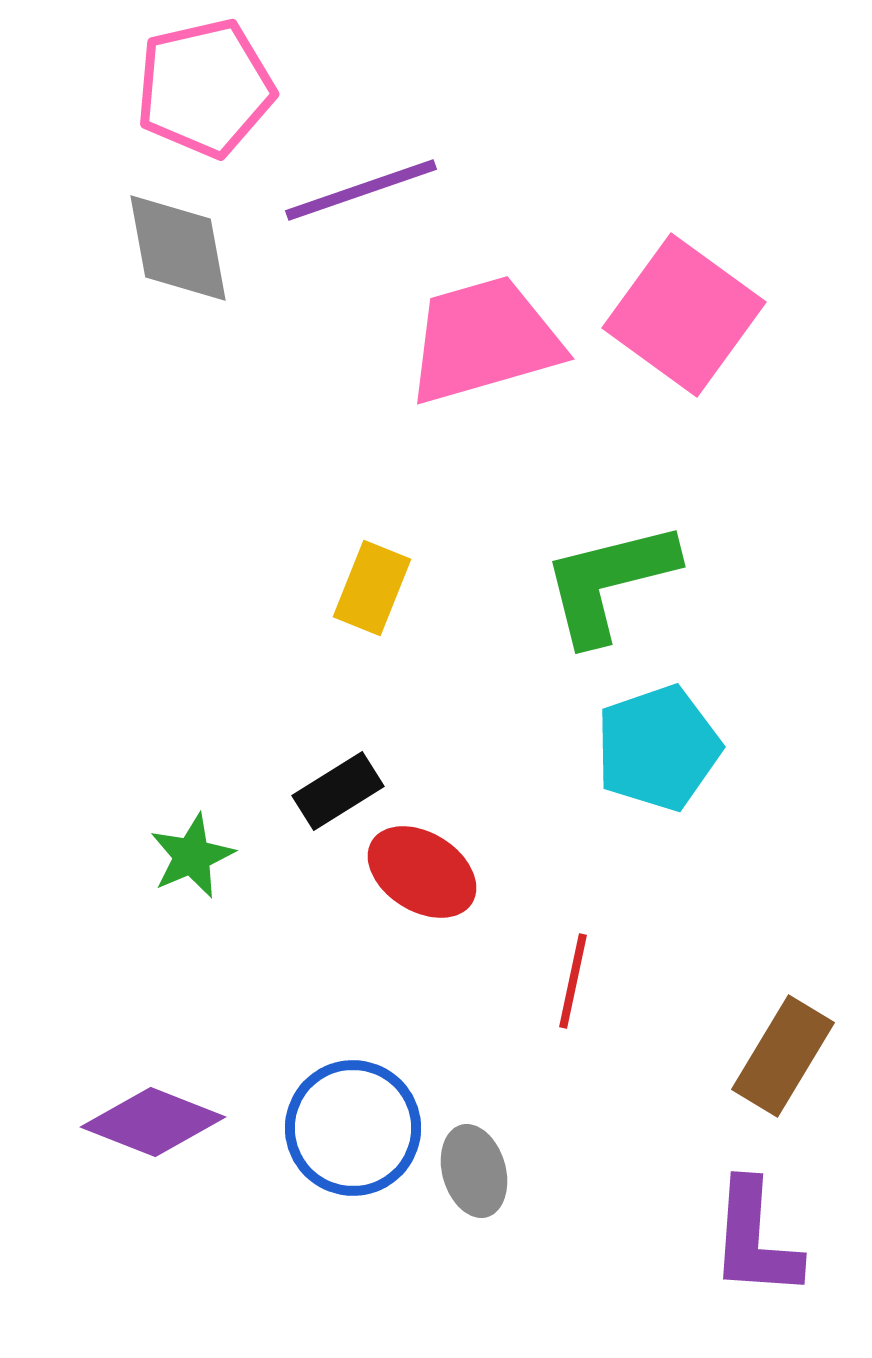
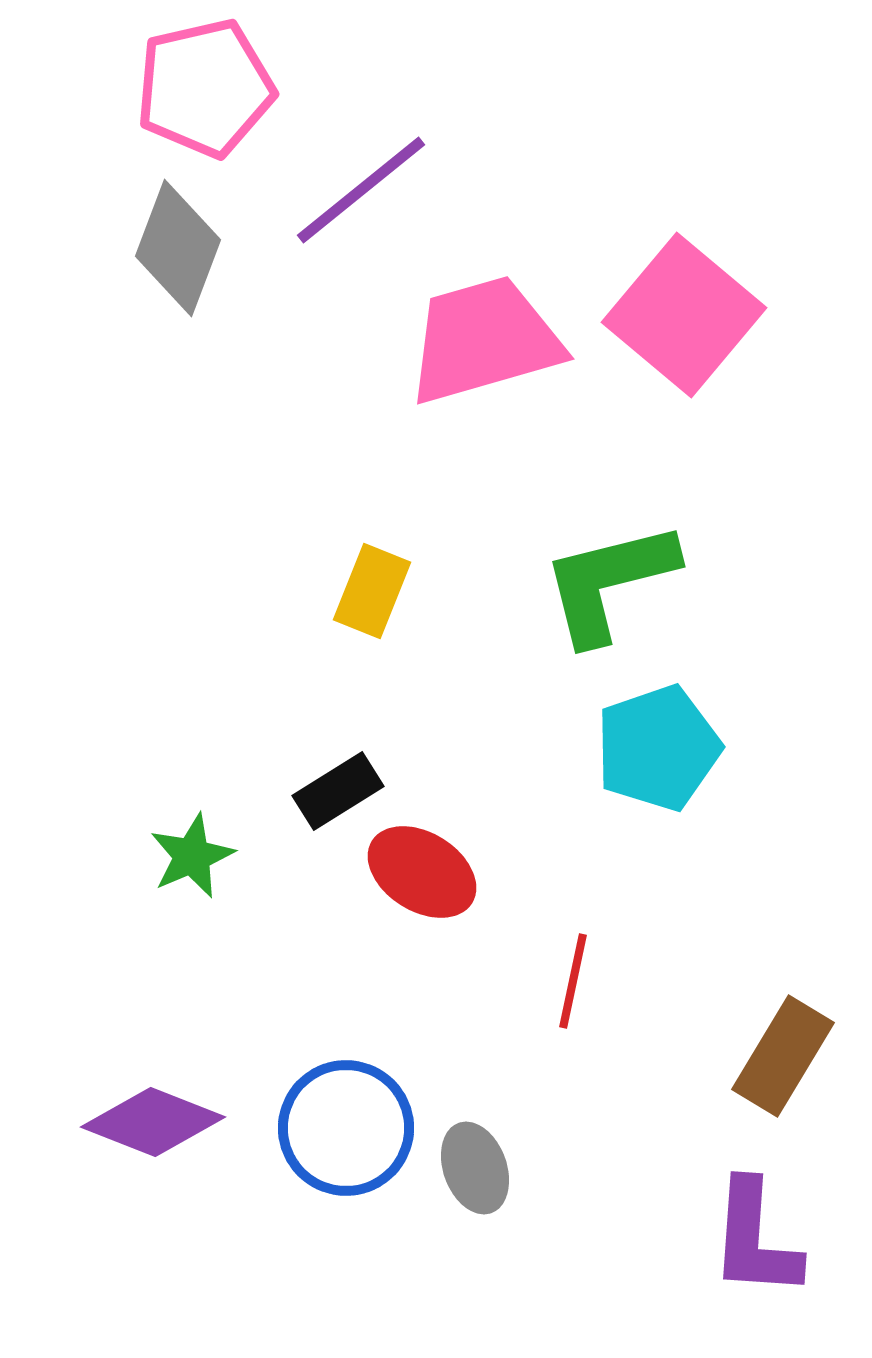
purple line: rotated 20 degrees counterclockwise
gray diamond: rotated 31 degrees clockwise
pink square: rotated 4 degrees clockwise
yellow rectangle: moved 3 px down
blue circle: moved 7 px left
gray ellipse: moved 1 px right, 3 px up; rotated 4 degrees counterclockwise
